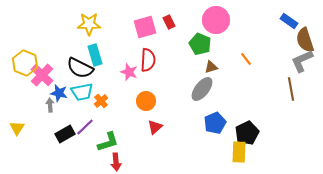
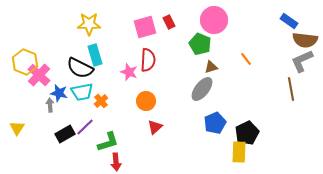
pink circle: moved 2 px left
brown semicircle: rotated 65 degrees counterclockwise
yellow hexagon: moved 1 px up
pink cross: moved 3 px left
